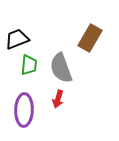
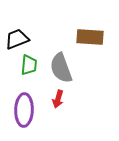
brown rectangle: moved 1 px up; rotated 64 degrees clockwise
